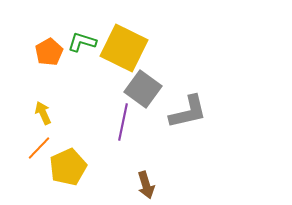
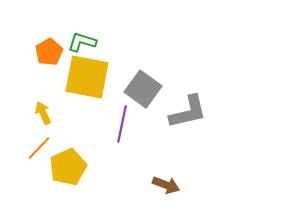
yellow square: moved 37 px left, 29 px down; rotated 15 degrees counterclockwise
purple line: moved 1 px left, 2 px down
brown arrow: moved 20 px right; rotated 52 degrees counterclockwise
